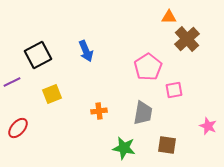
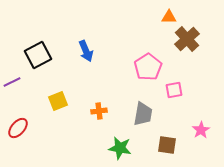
yellow square: moved 6 px right, 7 px down
gray trapezoid: moved 1 px down
pink star: moved 7 px left, 4 px down; rotated 18 degrees clockwise
green star: moved 4 px left
